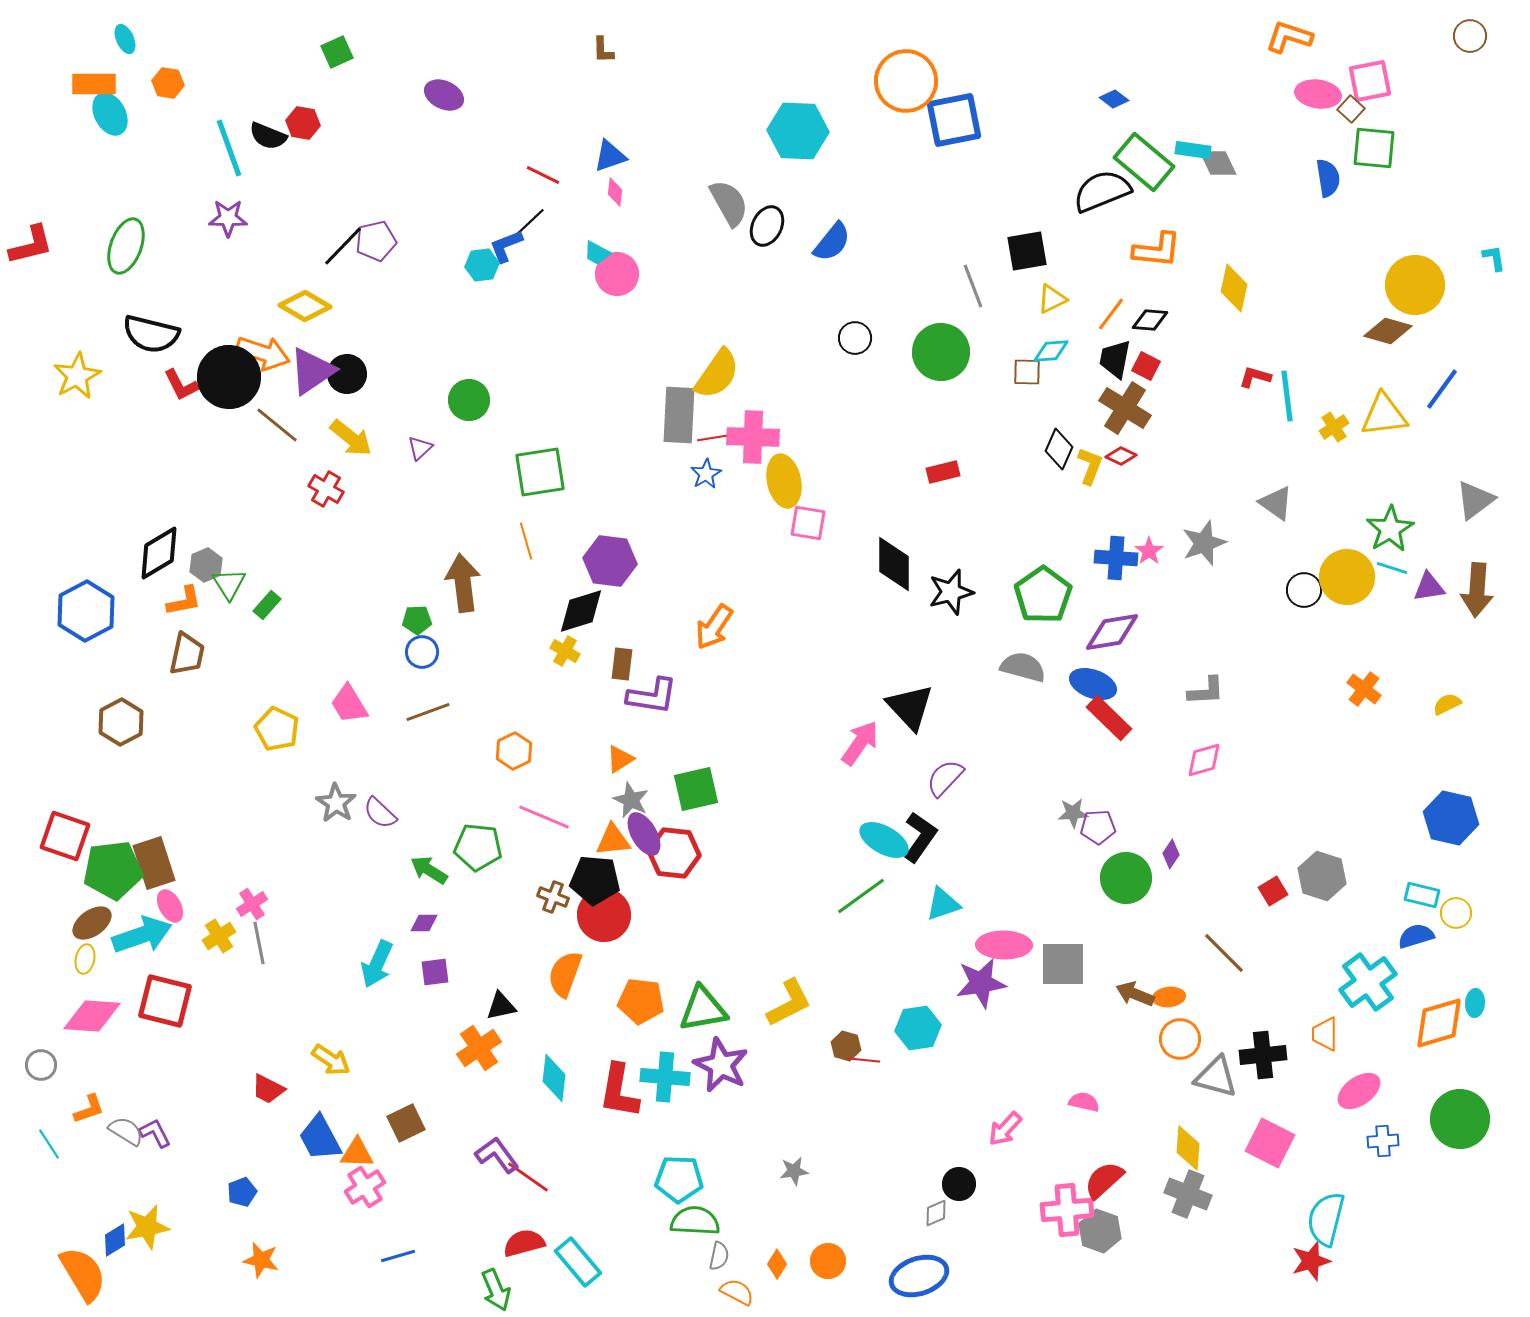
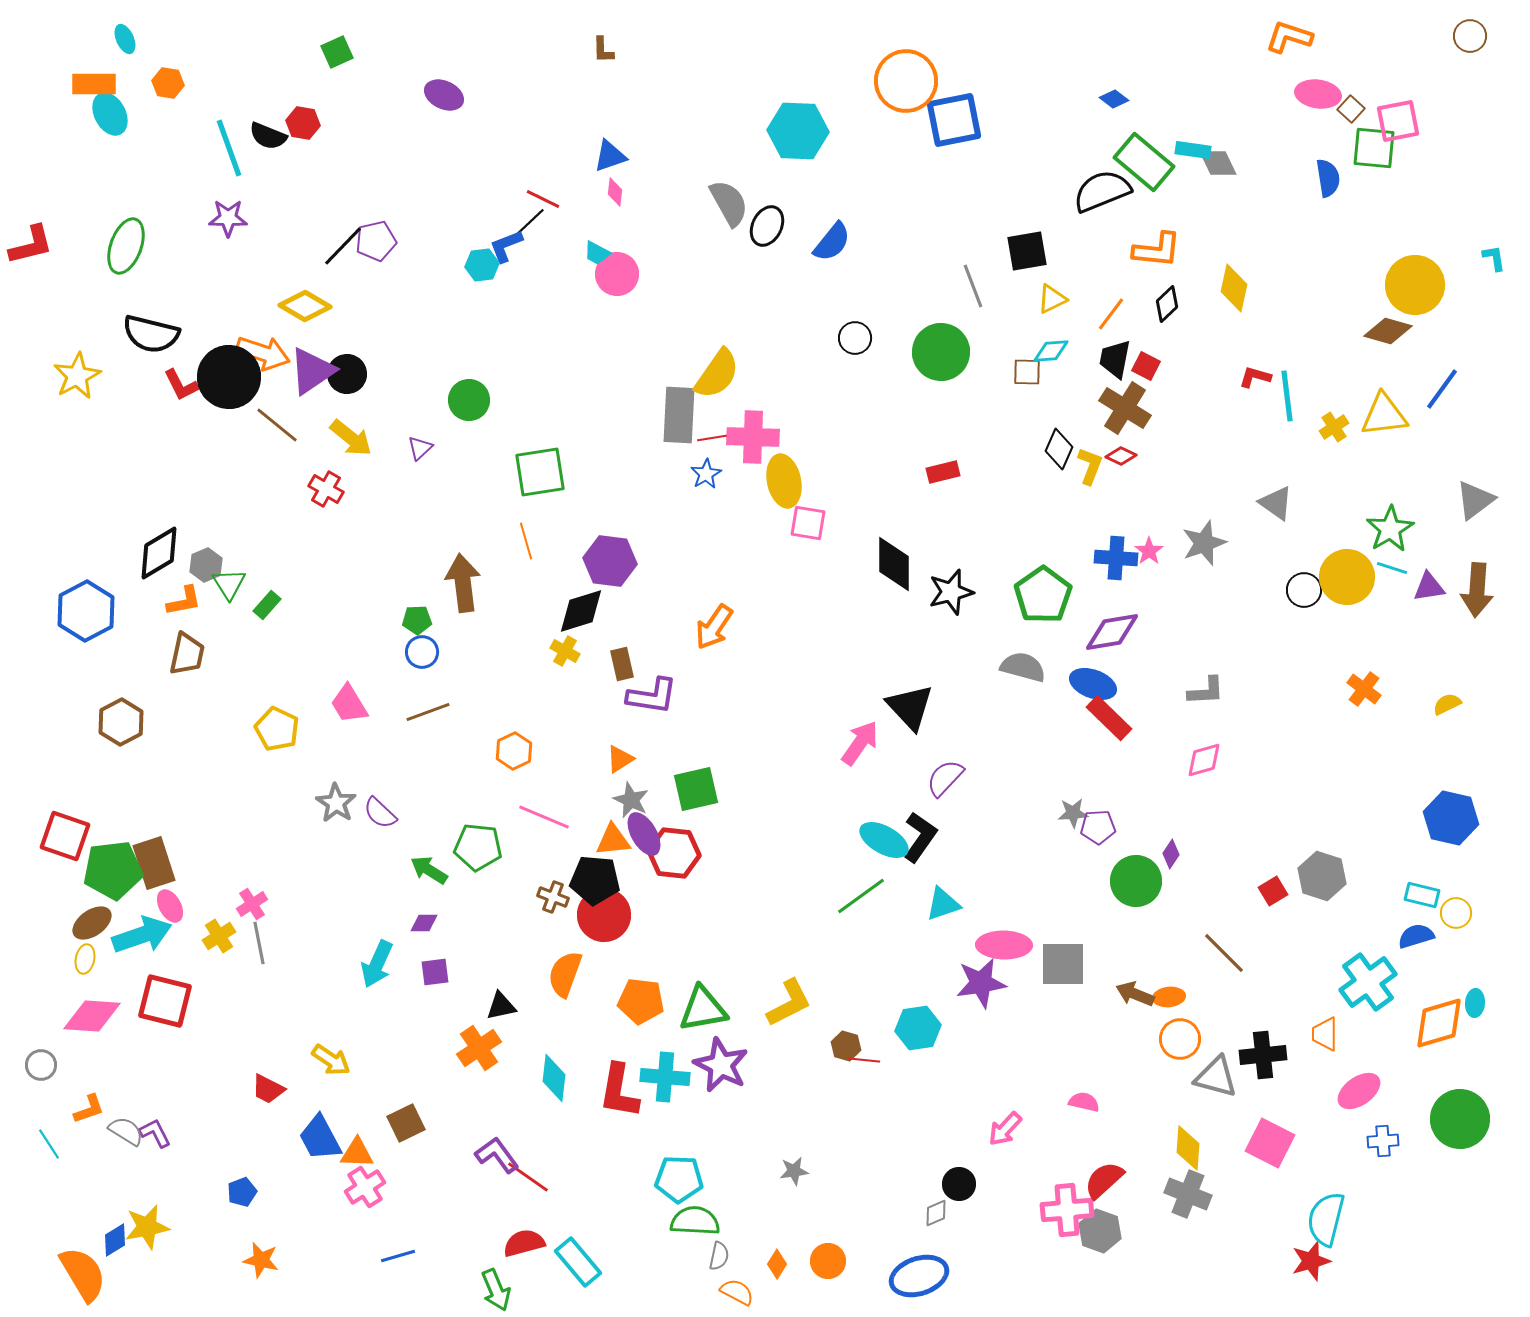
pink square at (1370, 81): moved 28 px right, 40 px down
red line at (543, 175): moved 24 px down
black diamond at (1150, 320): moved 17 px right, 16 px up; rotated 48 degrees counterclockwise
brown rectangle at (622, 664): rotated 20 degrees counterclockwise
green circle at (1126, 878): moved 10 px right, 3 px down
